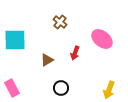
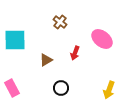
brown triangle: moved 1 px left
